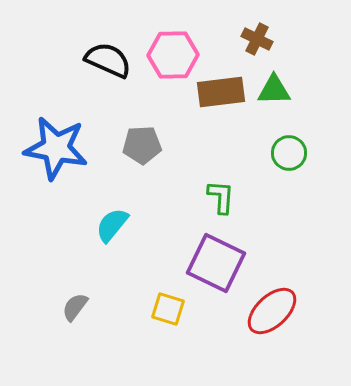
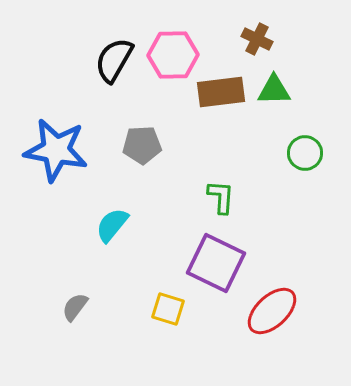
black semicircle: moved 6 px right; rotated 84 degrees counterclockwise
blue star: moved 2 px down
green circle: moved 16 px right
